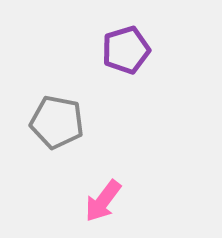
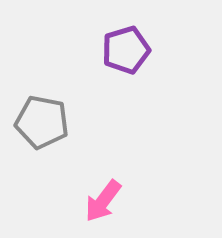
gray pentagon: moved 15 px left
